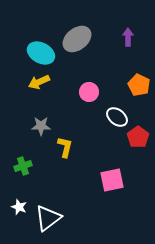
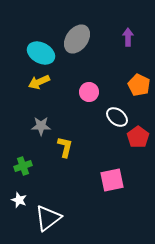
gray ellipse: rotated 16 degrees counterclockwise
white star: moved 7 px up
